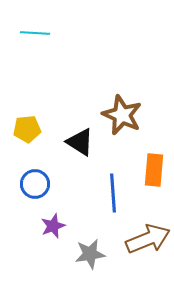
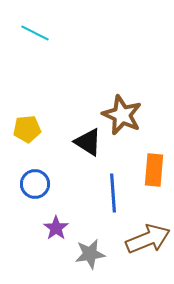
cyan line: rotated 24 degrees clockwise
black triangle: moved 8 px right
purple star: moved 3 px right, 2 px down; rotated 15 degrees counterclockwise
